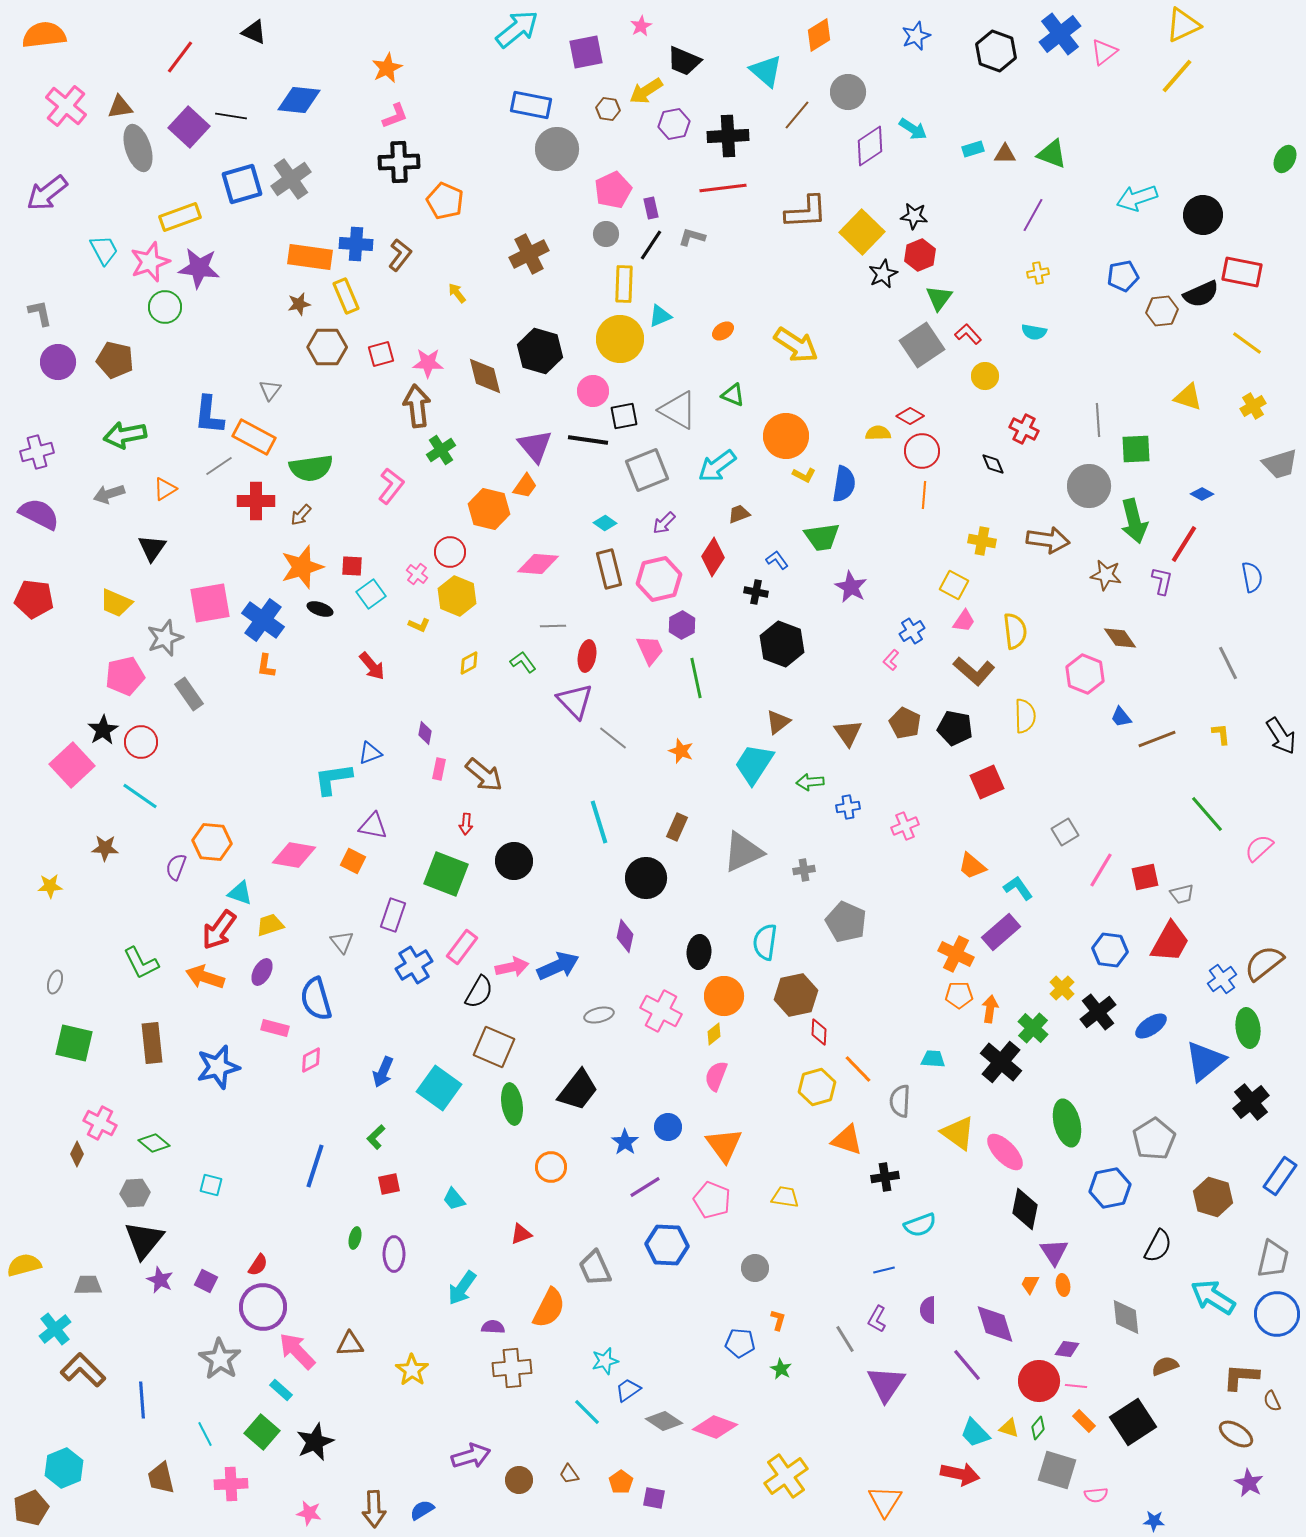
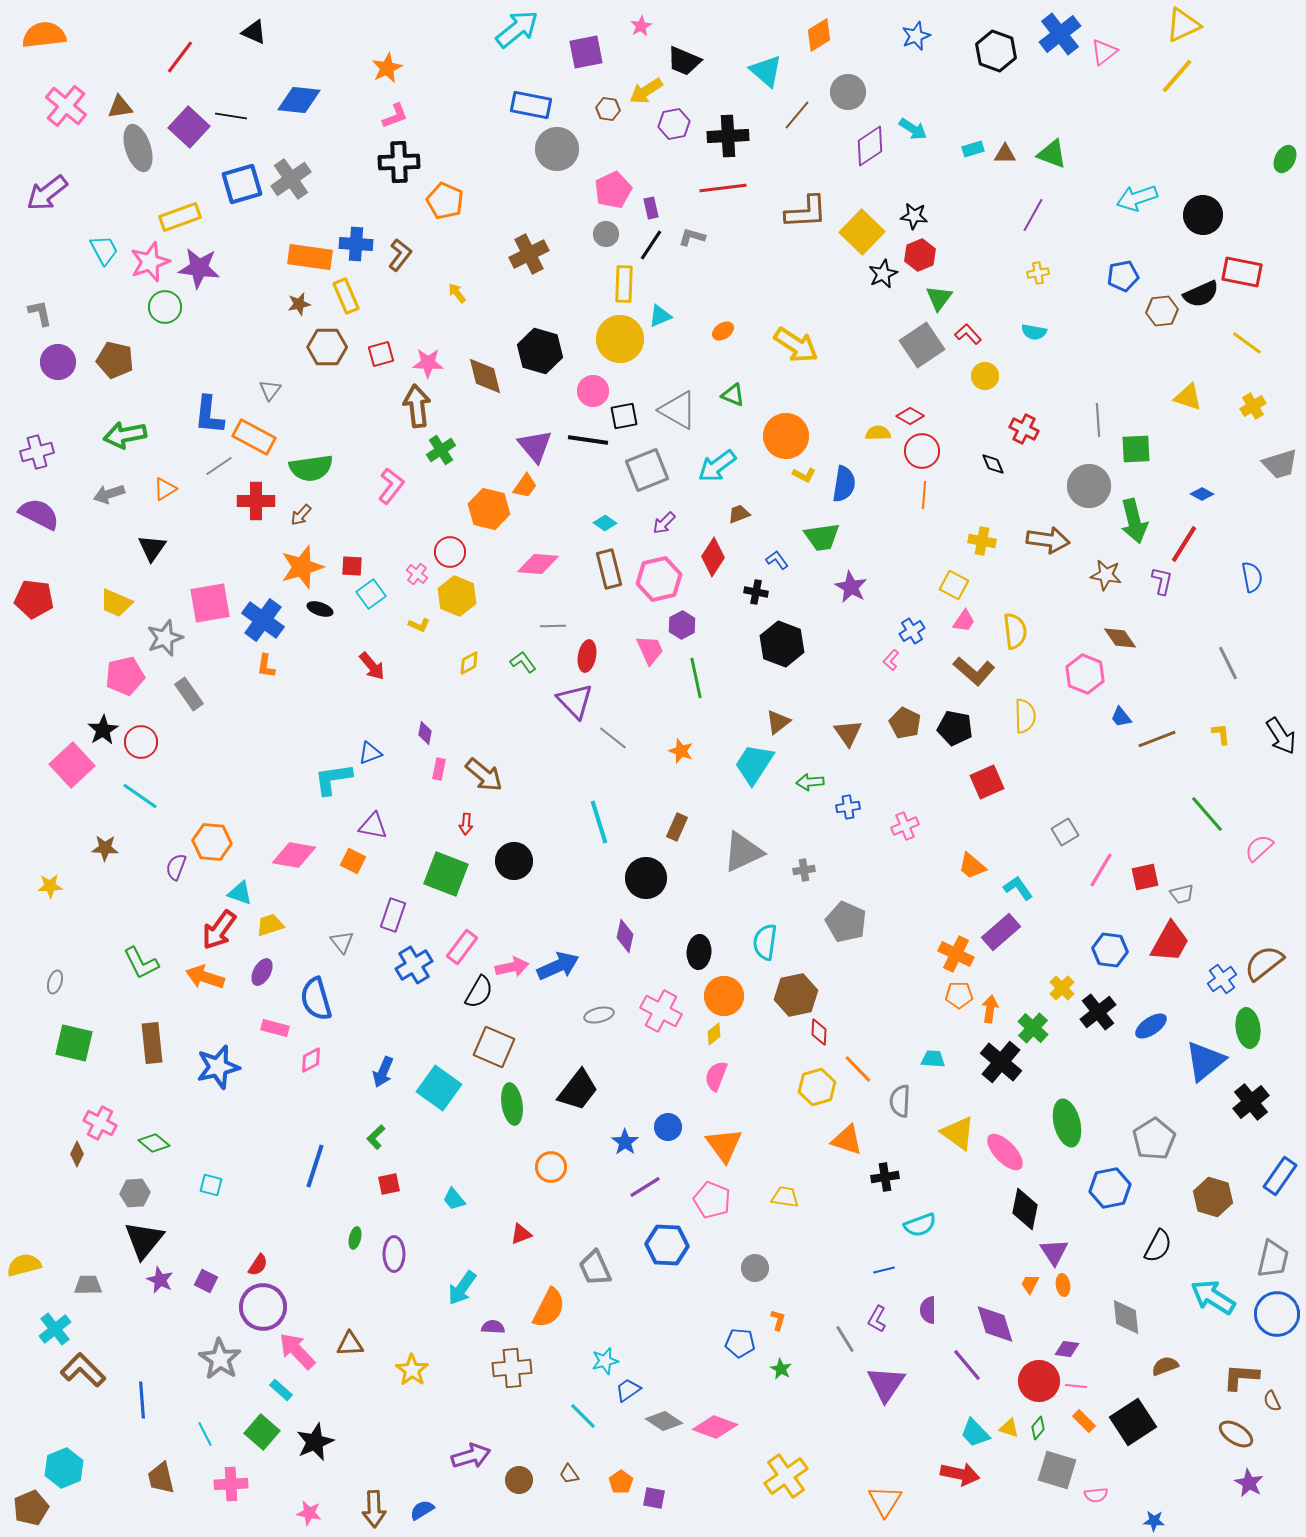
cyan line at (587, 1412): moved 4 px left, 4 px down
